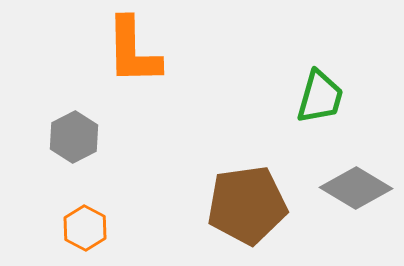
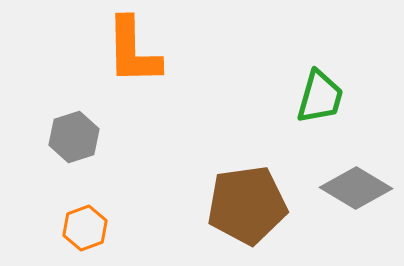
gray hexagon: rotated 9 degrees clockwise
orange hexagon: rotated 12 degrees clockwise
